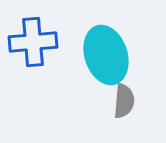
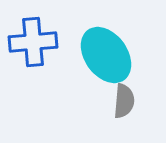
cyan ellipse: rotated 18 degrees counterclockwise
